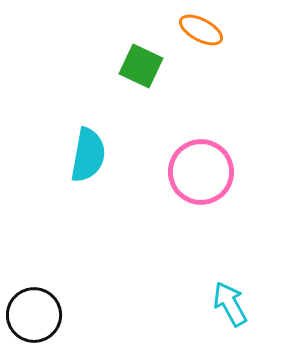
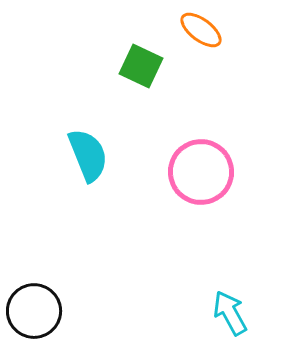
orange ellipse: rotated 9 degrees clockwise
cyan semicircle: rotated 32 degrees counterclockwise
cyan arrow: moved 9 px down
black circle: moved 4 px up
